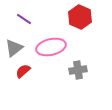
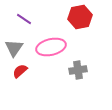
red hexagon: rotated 25 degrees clockwise
gray triangle: rotated 18 degrees counterclockwise
red semicircle: moved 3 px left
